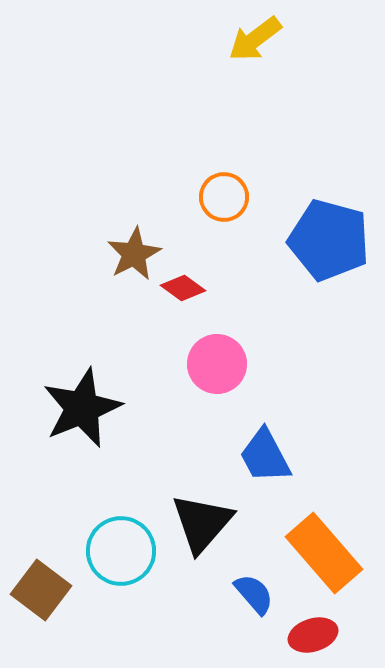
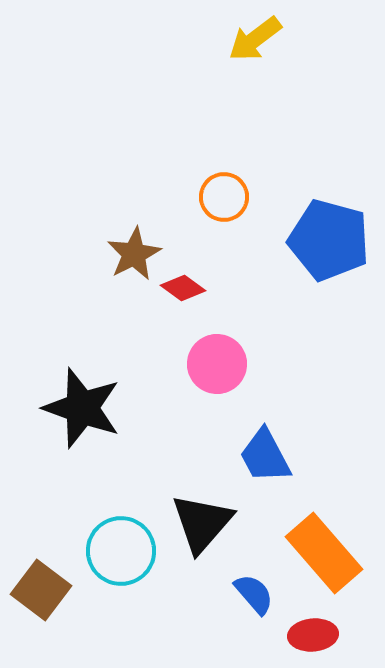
black star: rotated 30 degrees counterclockwise
red ellipse: rotated 12 degrees clockwise
